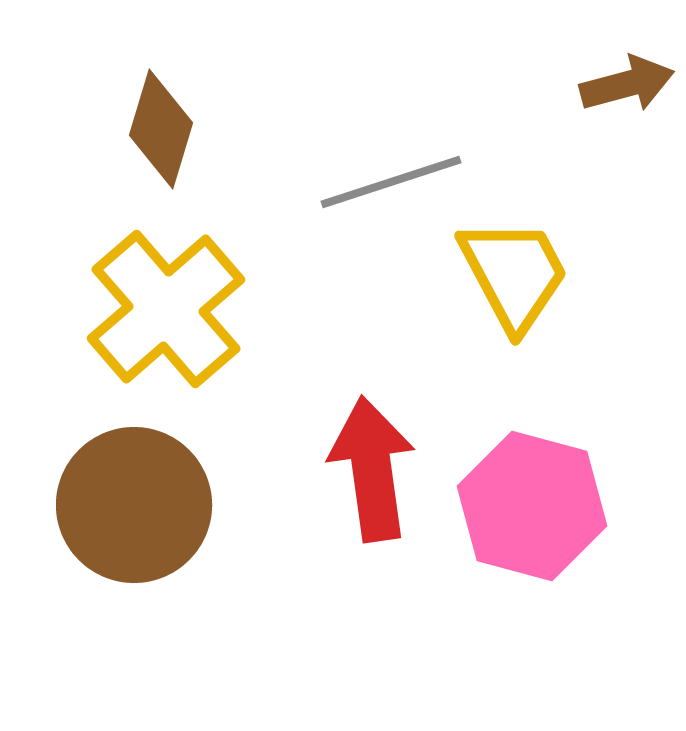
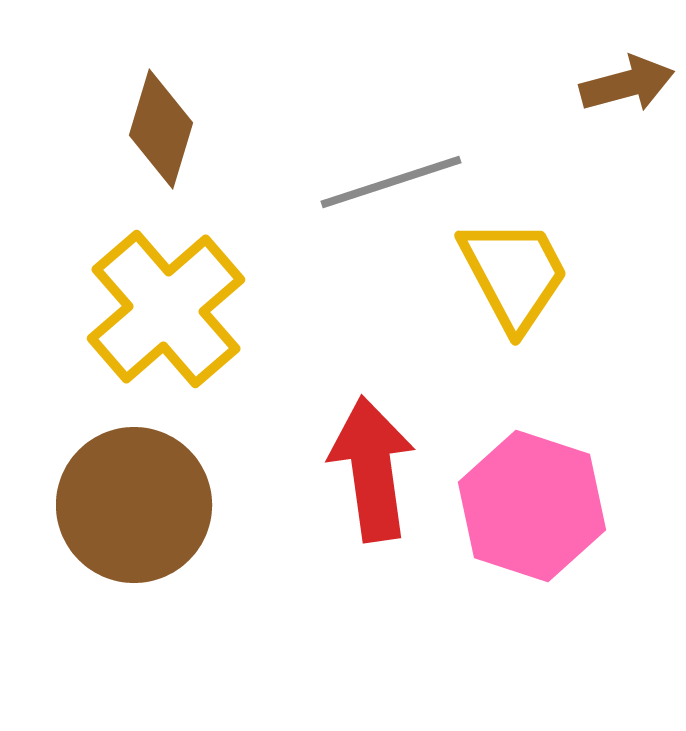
pink hexagon: rotated 3 degrees clockwise
